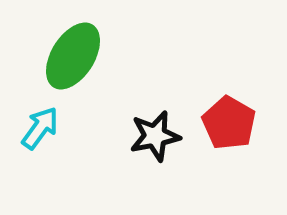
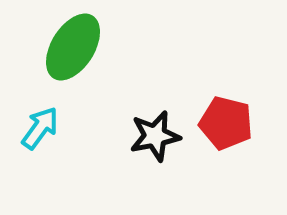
green ellipse: moved 9 px up
red pentagon: moved 3 px left; rotated 16 degrees counterclockwise
